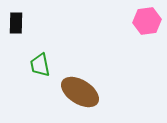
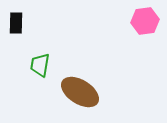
pink hexagon: moved 2 px left
green trapezoid: rotated 20 degrees clockwise
